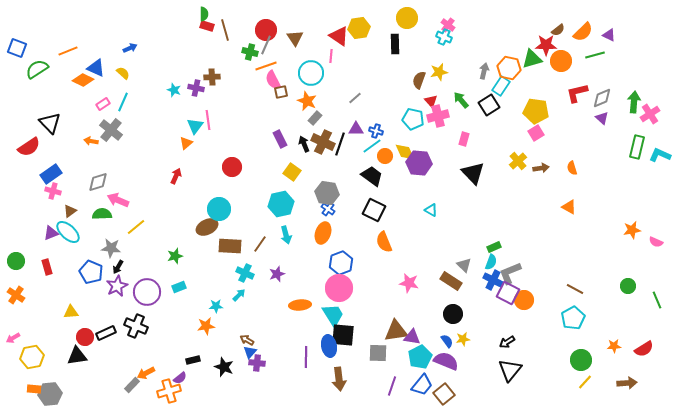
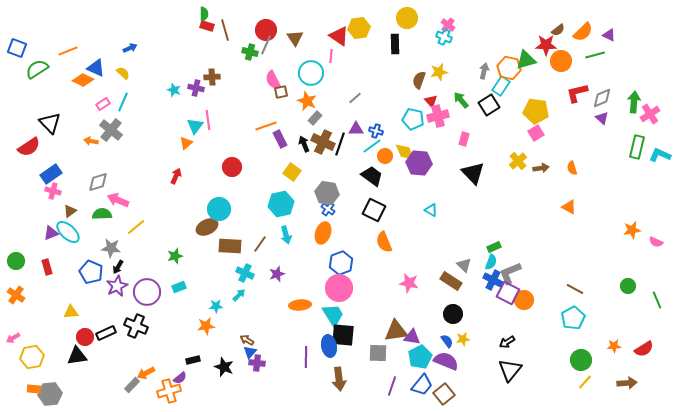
green triangle at (532, 59): moved 6 px left, 1 px down
orange line at (266, 66): moved 60 px down
